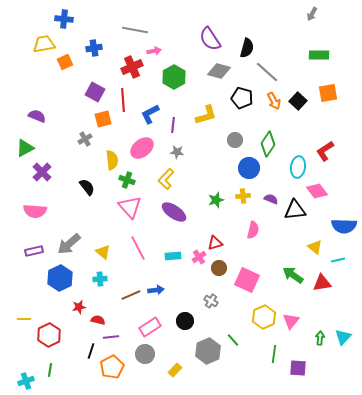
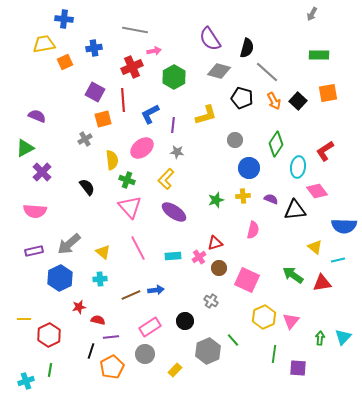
green diamond at (268, 144): moved 8 px right
